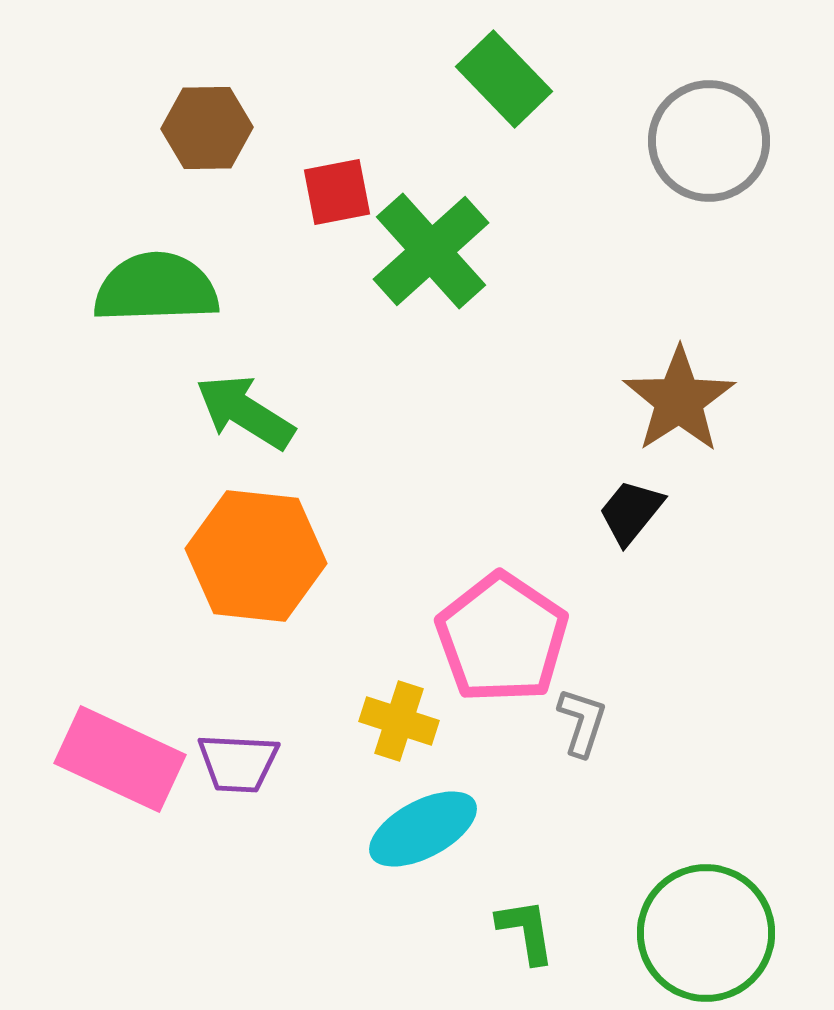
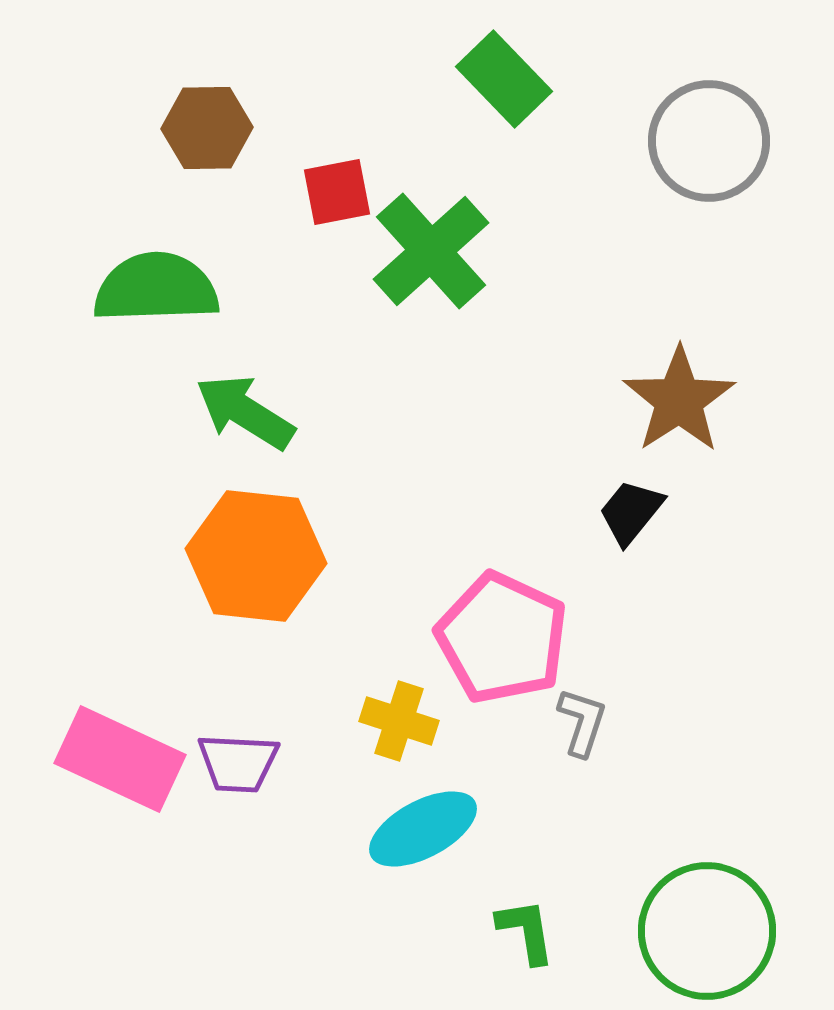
pink pentagon: rotated 9 degrees counterclockwise
green circle: moved 1 px right, 2 px up
